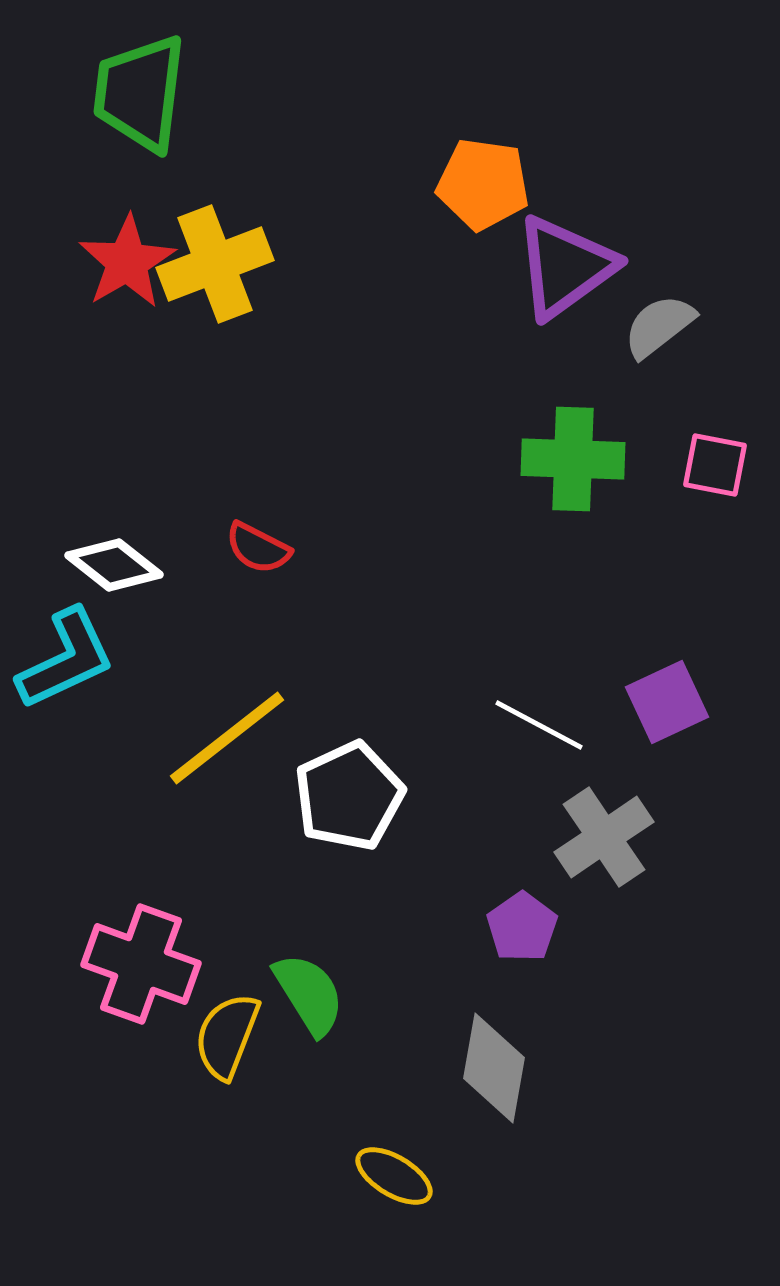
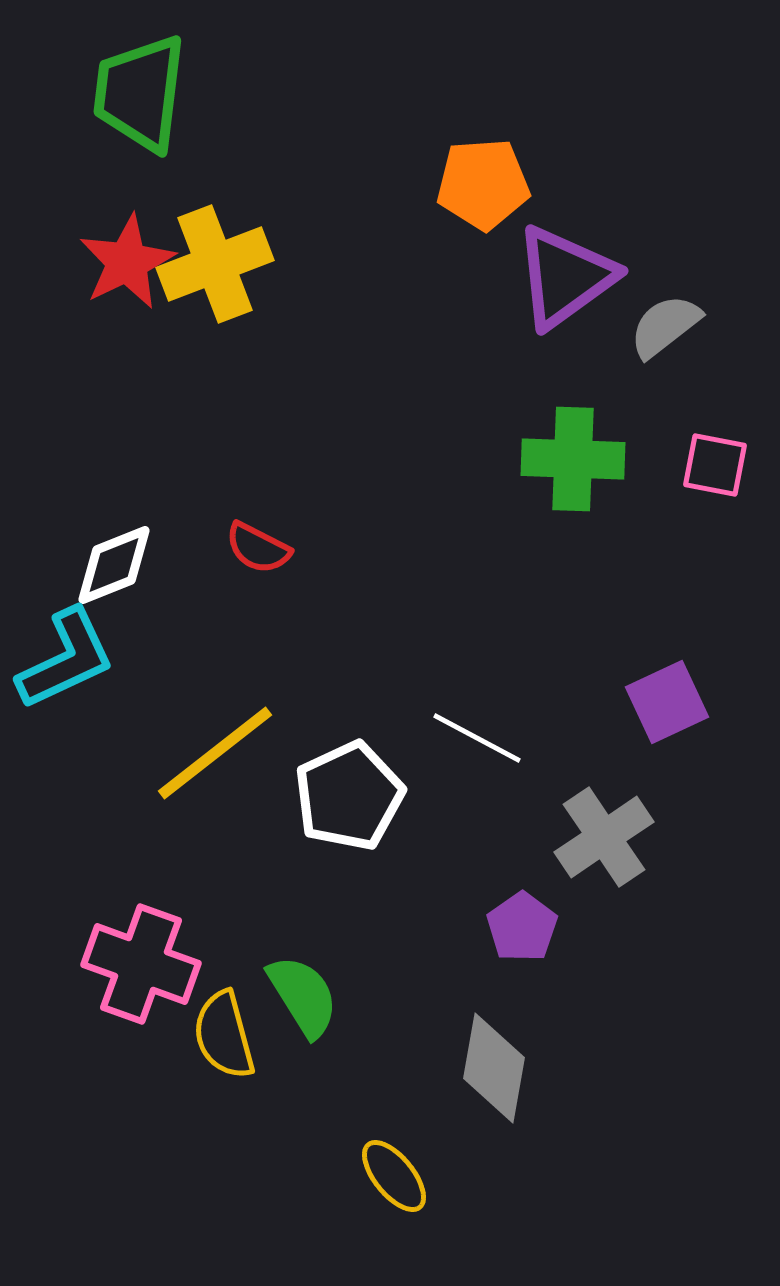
orange pentagon: rotated 12 degrees counterclockwise
red star: rotated 4 degrees clockwise
purple triangle: moved 10 px down
gray semicircle: moved 6 px right
white diamond: rotated 60 degrees counterclockwise
white line: moved 62 px left, 13 px down
yellow line: moved 12 px left, 15 px down
green semicircle: moved 6 px left, 2 px down
yellow semicircle: moved 3 px left, 1 px up; rotated 36 degrees counterclockwise
yellow ellipse: rotated 20 degrees clockwise
